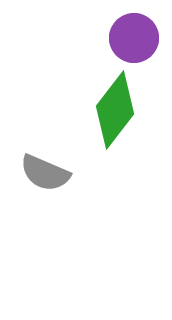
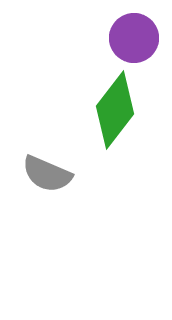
gray semicircle: moved 2 px right, 1 px down
